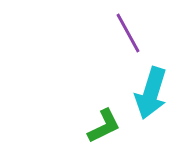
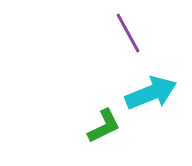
cyan arrow: rotated 129 degrees counterclockwise
